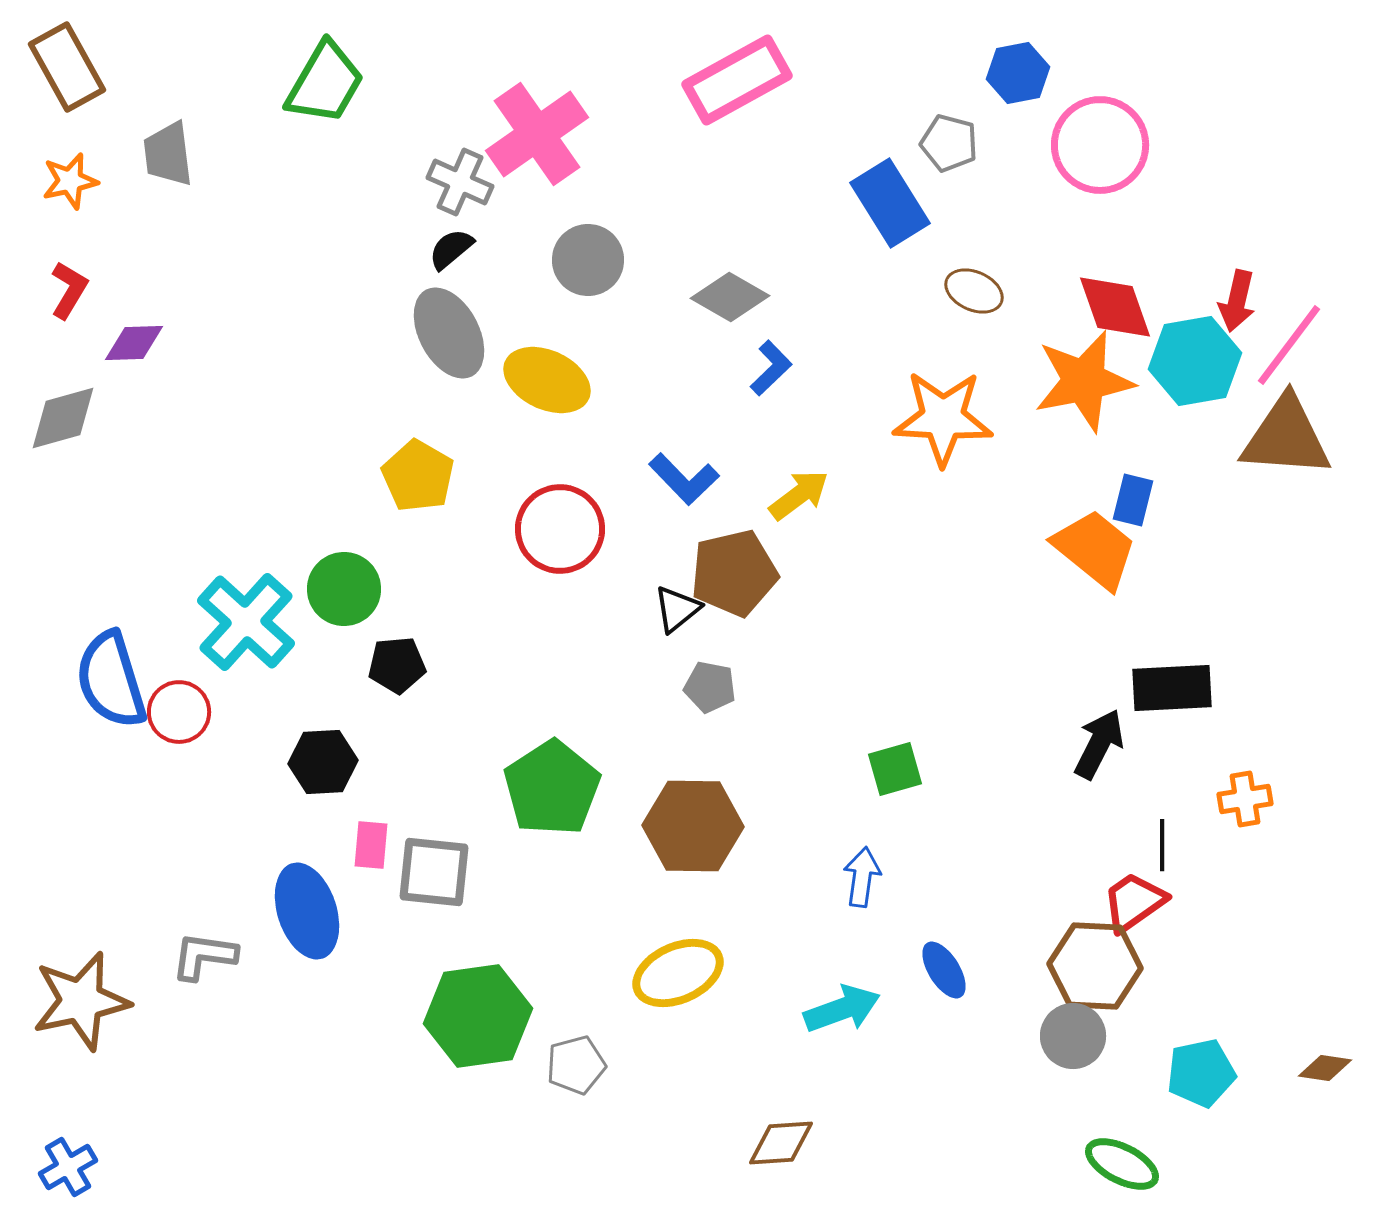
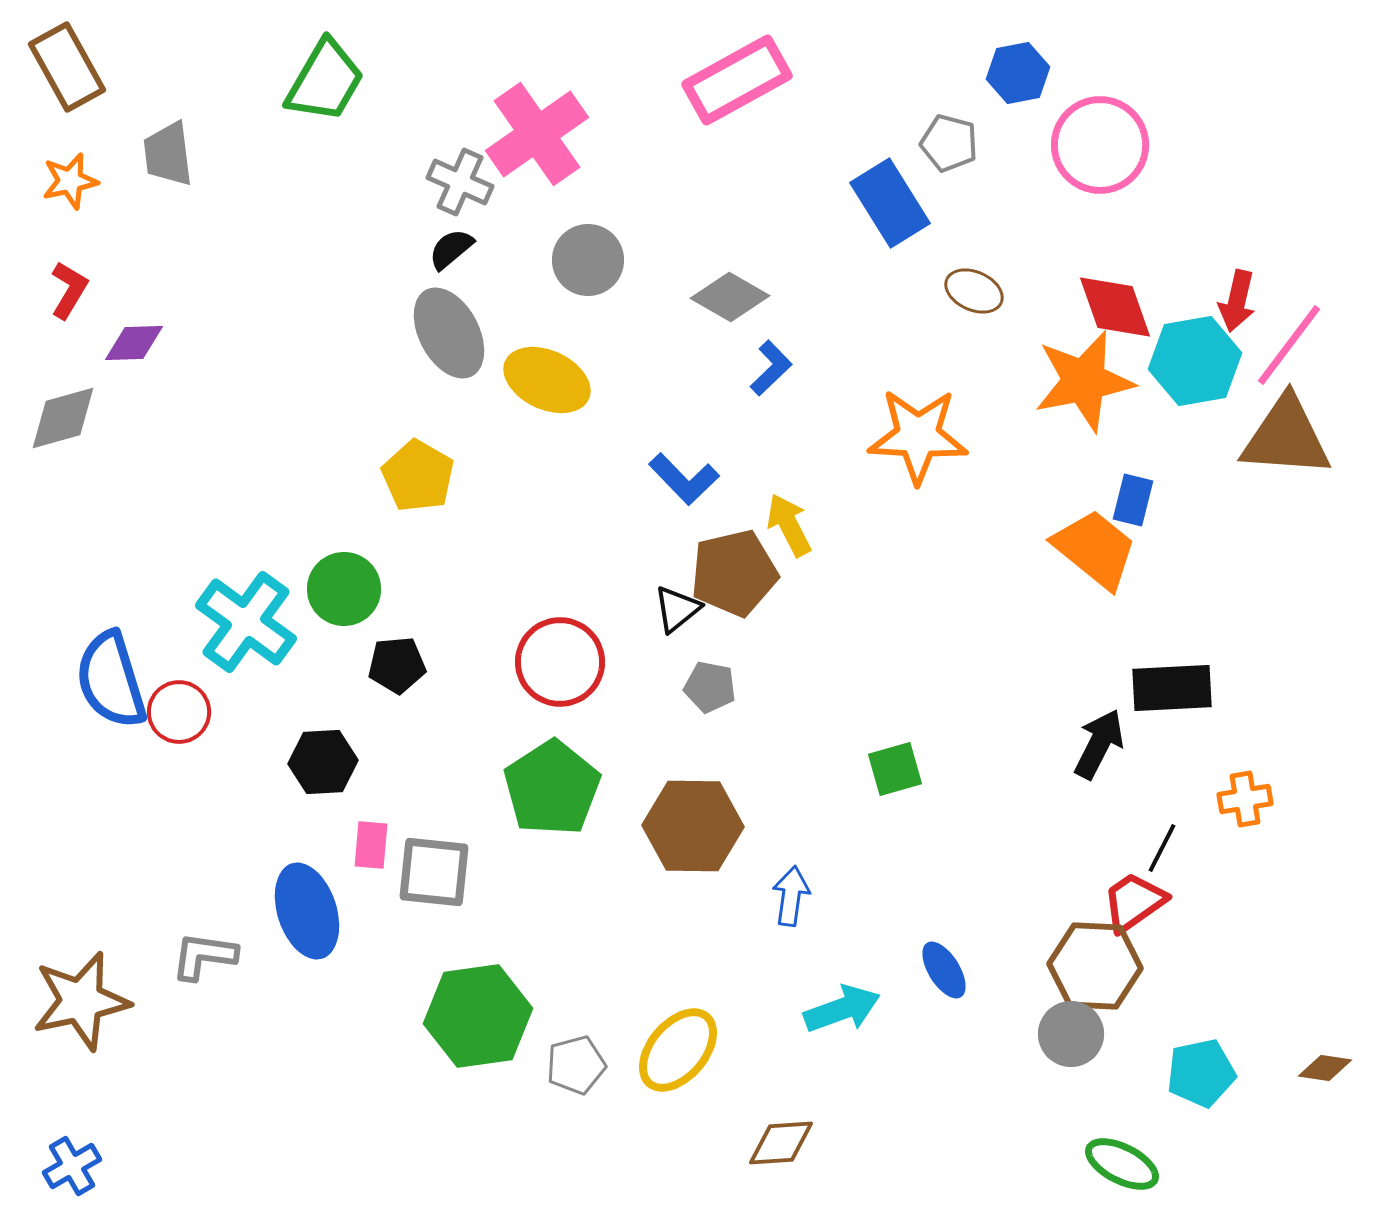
green trapezoid at (325, 83): moved 2 px up
orange star at (943, 418): moved 25 px left, 18 px down
yellow arrow at (799, 495): moved 10 px left, 30 px down; rotated 80 degrees counterclockwise
red circle at (560, 529): moved 133 px down
cyan cross at (246, 622): rotated 6 degrees counterclockwise
black line at (1162, 845): moved 3 px down; rotated 27 degrees clockwise
blue arrow at (862, 877): moved 71 px left, 19 px down
yellow ellipse at (678, 973): moved 77 px down; rotated 26 degrees counterclockwise
gray circle at (1073, 1036): moved 2 px left, 2 px up
blue cross at (68, 1167): moved 4 px right, 1 px up
